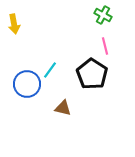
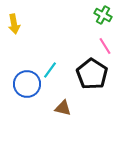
pink line: rotated 18 degrees counterclockwise
